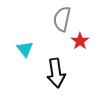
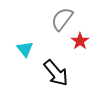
gray semicircle: rotated 25 degrees clockwise
black arrow: rotated 32 degrees counterclockwise
